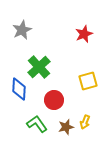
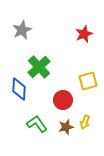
red circle: moved 9 px right
